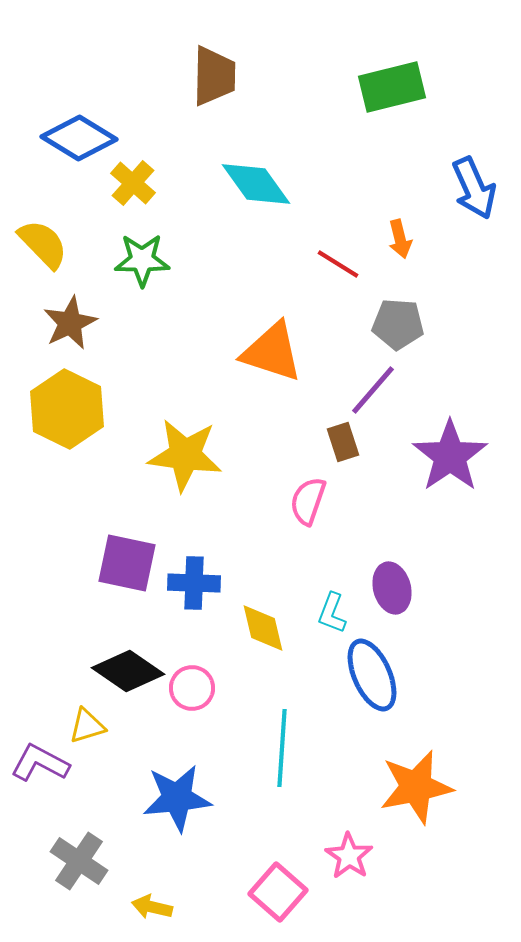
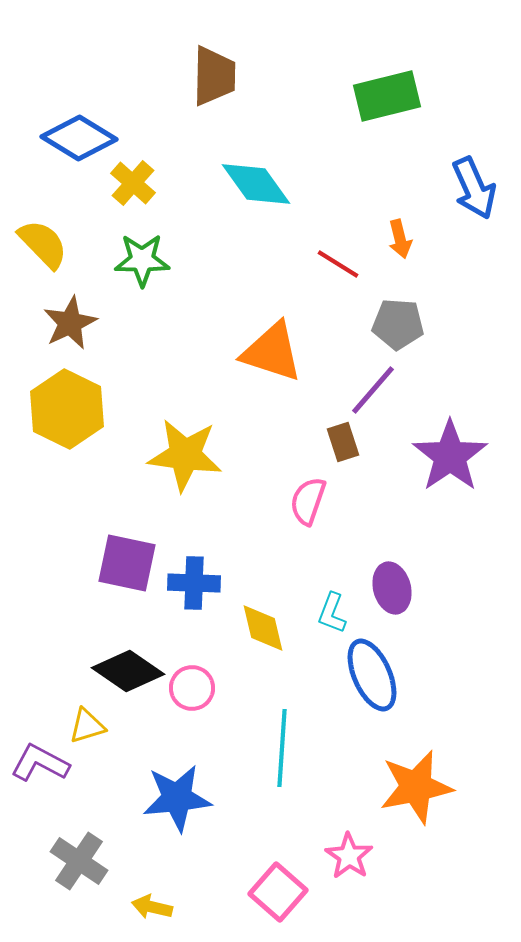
green rectangle: moved 5 px left, 9 px down
